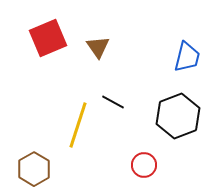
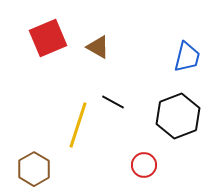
brown triangle: rotated 25 degrees counterclockwise
